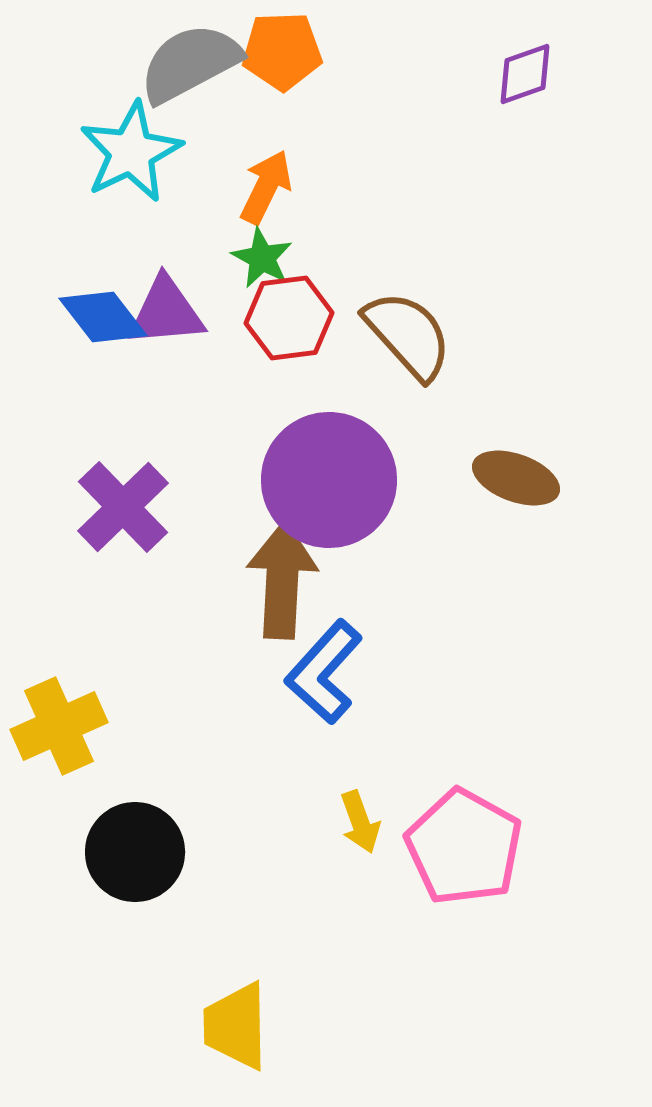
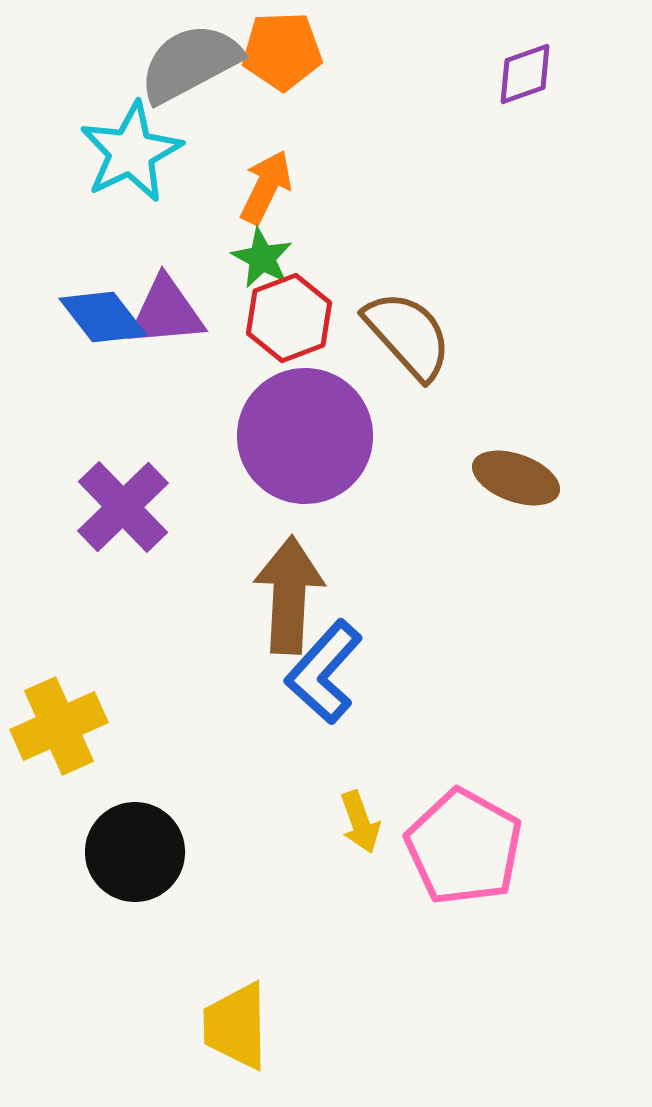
red hexagon: rotated 14 degrees counterclockwise
purple circle: moved 24 px left, 44 px up
brown arrow: moved 7 px right, 15 px down
